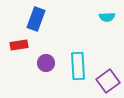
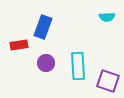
blue rectangle: moved 7 px right, 8 px down
purple square: rotated 35 degrees counterclockwise
